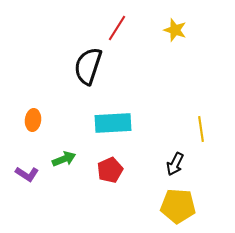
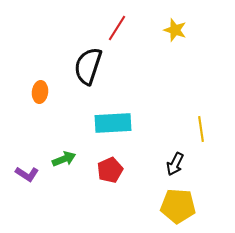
orange ellipse: moved 7 px right, 28 px up
